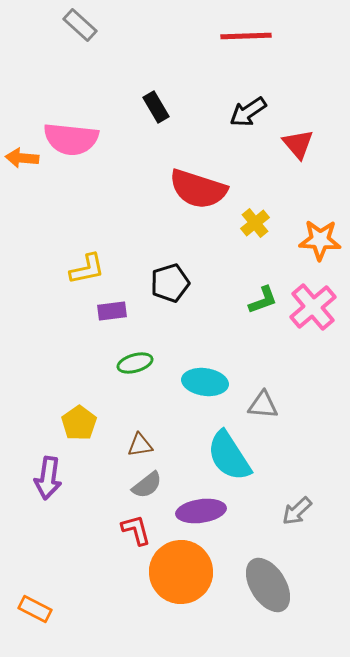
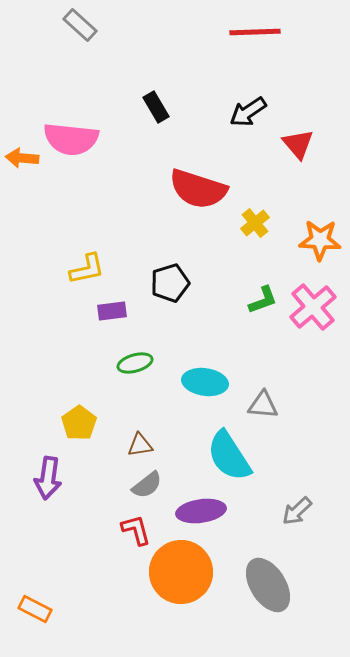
red line: moved 9 px right, 4 px up
